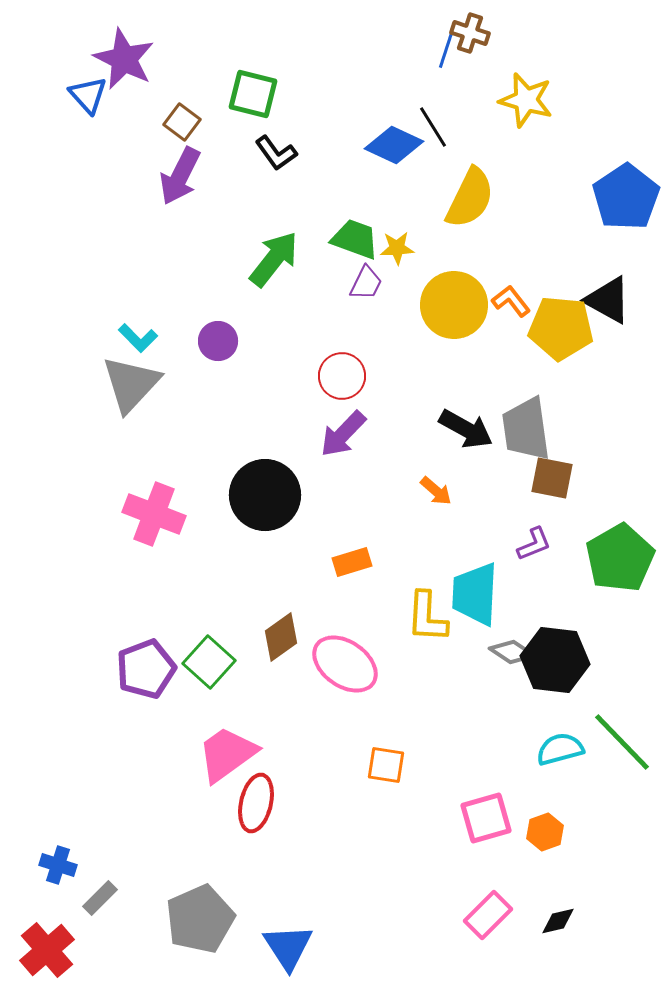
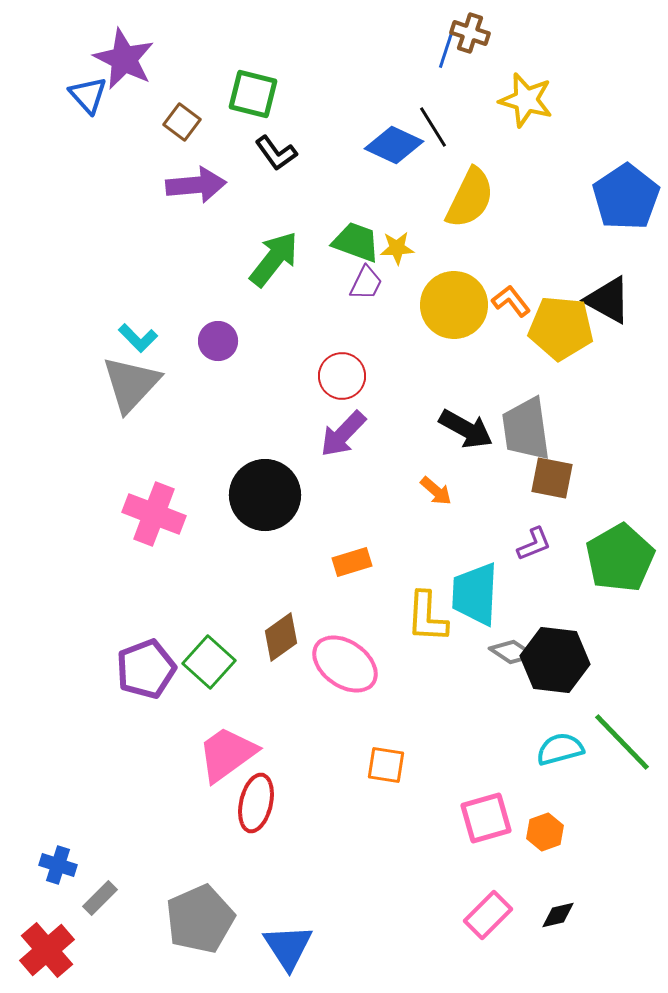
purple arrow at (180, 176): moved 16 px right, 9 px down; rotated 122 degrees counterclockwise
green trapezoid at (355, 239): moved 1 px right, 3 px down
black diamond at (558, 921): moved 6 px up
